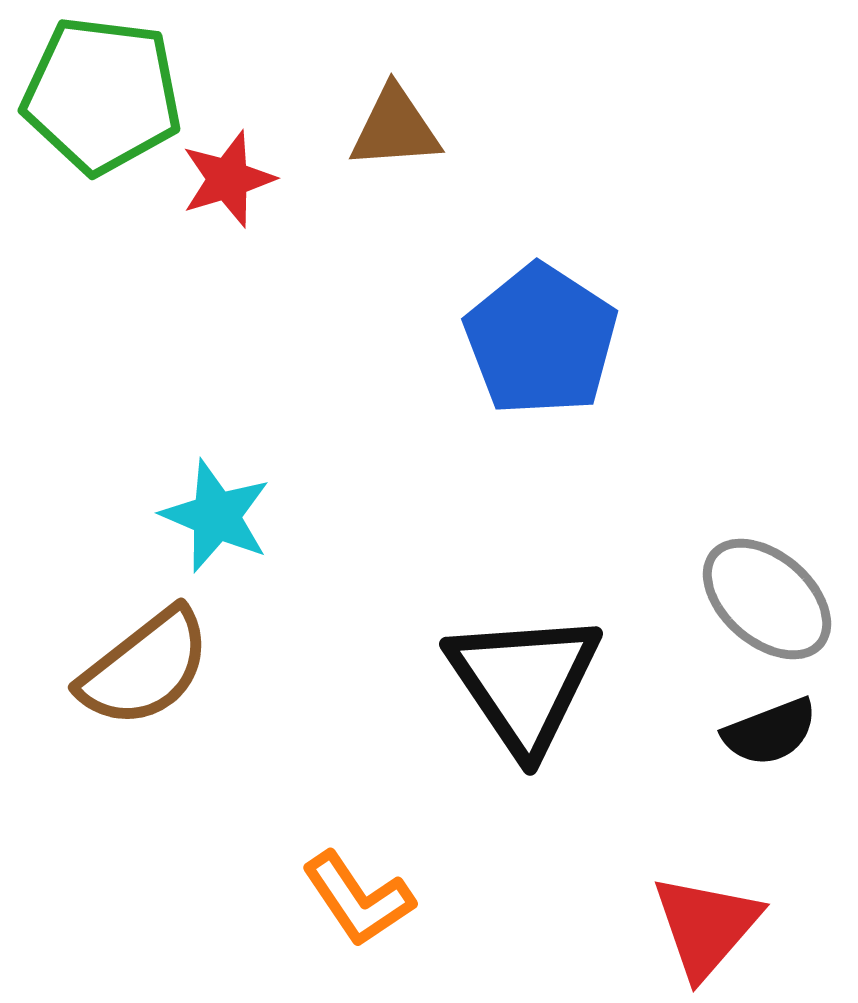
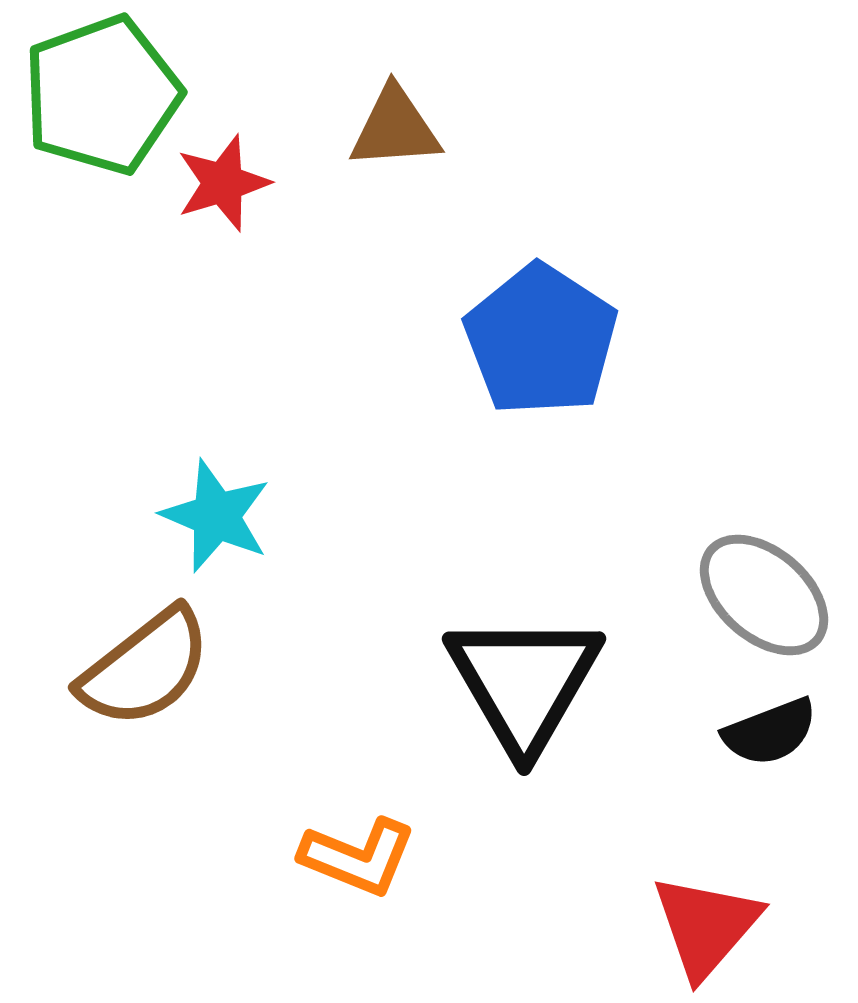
green pentagon: rotated 27 degrees counterclockwise
red star: moved 5 px left, 4 px down
gray ellipse: moved 3 px left, 4 px up
black triangle: rotated 4 degrees clockwise
orange L-shape: moved 42 px up; rotated 34 degrees counterclockwise
